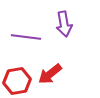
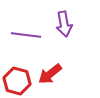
purple line: moved 2 px up
red hexagon: rotated 24 degrees clockwise
